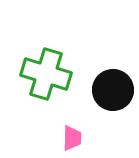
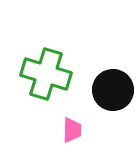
pink trapezoid: moved 8 px up
